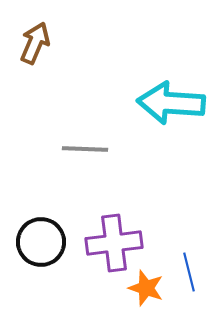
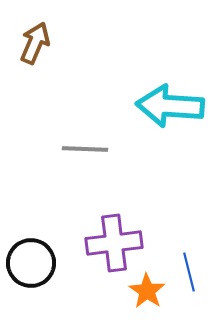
cyan arrow: moved 1 px left, 3 px down
black circle: moved 10 px left, 21 px down
orange star: moved 1 px right, 3 px down; rotated 15 degrees clockwise
